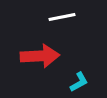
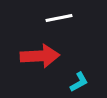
white line: moved 3 px left, 1 px down
